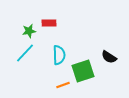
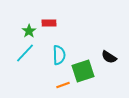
green star: rotated 24 degrees counterclockwise
